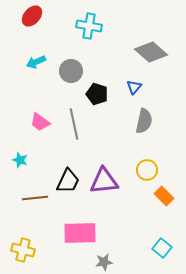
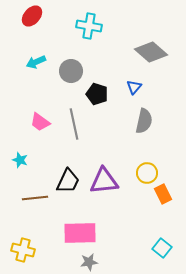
yellow circle: moved 3 px down
orange rectangle: moved 1 px left, 2 px up; rotated 18 degrees clockwise
gray star: moved 15 px left
